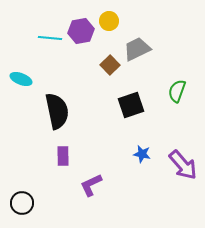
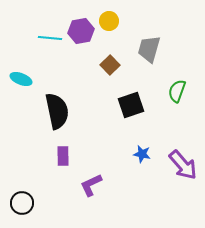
gray trapezoid: moved 12 px right; rotated 48 degrees counterclockwise
